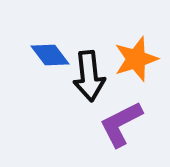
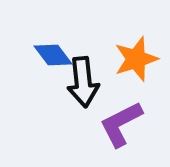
blue diamond: moved 3 px right
black arrow: moved 6 px left, 6 px down
